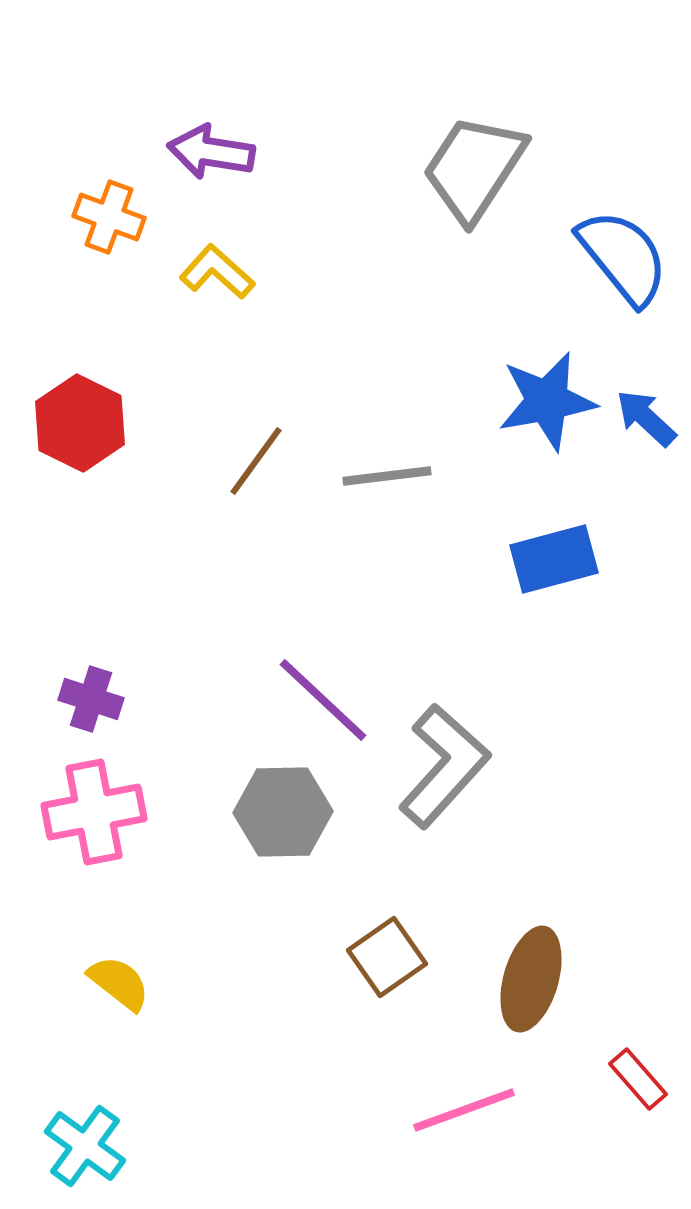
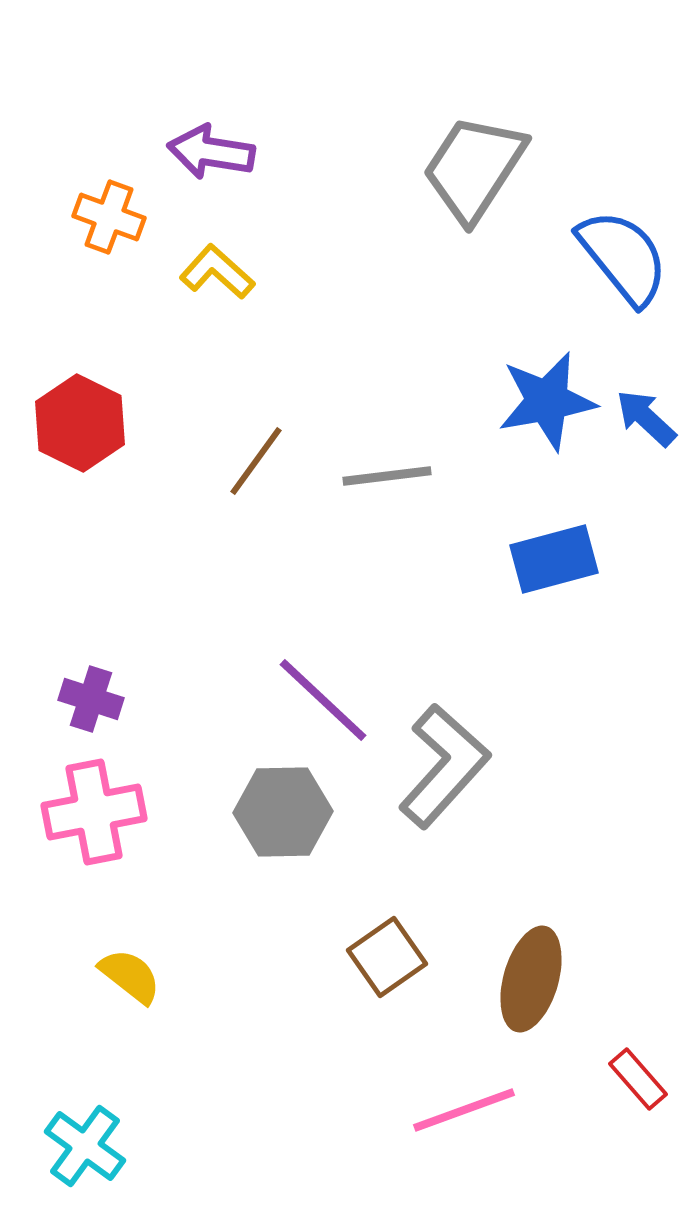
yellow semicircle: moved 11 px right, 7 px up
